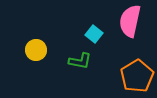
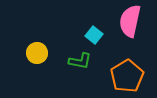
cyan square: moved 1 px down
yellow circle: moved 1 px right, 3 px down
orange pentagon: moved 10 px left
